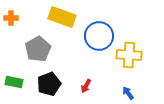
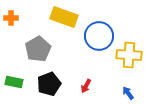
yellow rectangle: moved 2 px right
